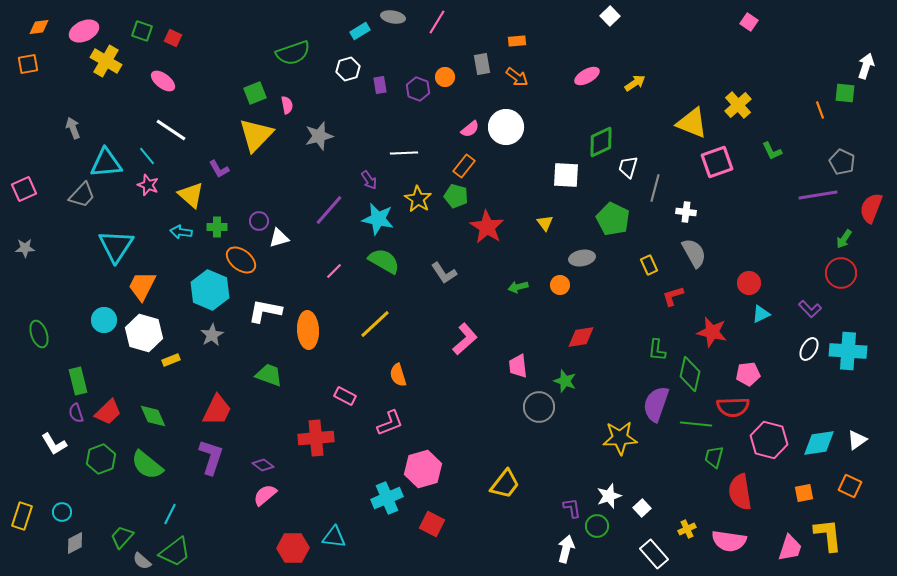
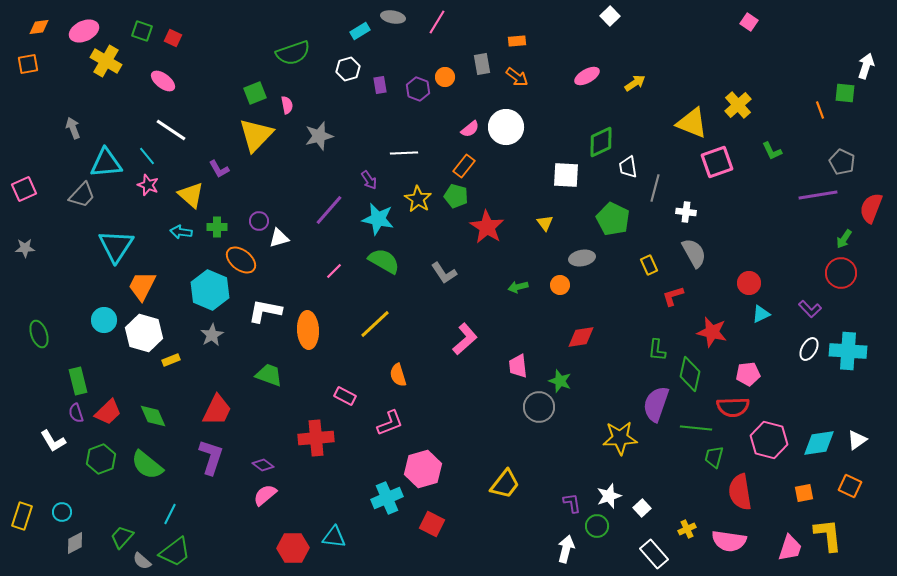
white trapezoid at (628, 167): rotated 25 degrees counterclockwise
green star at (565, 381): moved 5 px left
green line at (696, 424): moved 4 px down
white L-shape at (54, 444): moved 1 px left, 3 px up
purple L-shape at (572, 508): moved 5 px up
